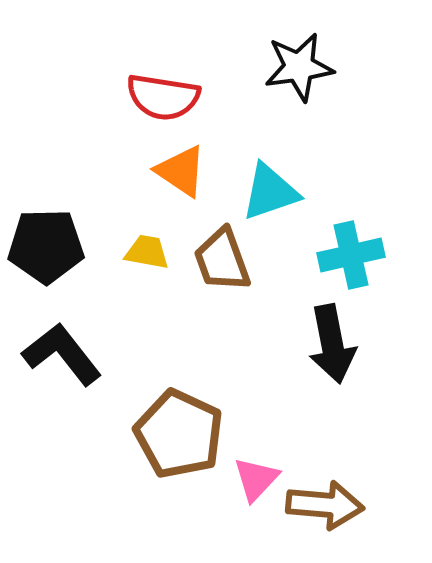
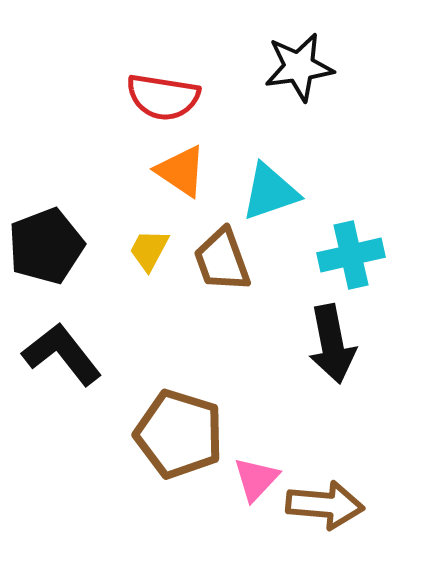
black pentagon: rotated 20 degrees counterclockwise
yellow trapezoid: moved 2 px right, 2 px up; rotated 72 degrees counterclockwise
brown pentagon: rotated 8 degrees counterclockwise
